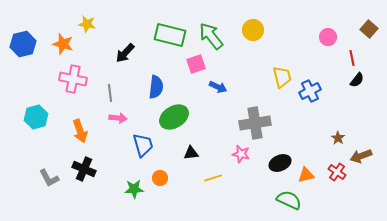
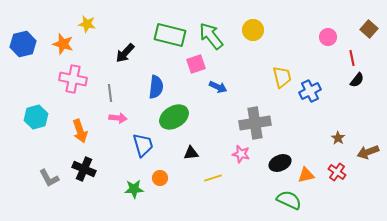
brown arrow: moved 7 px right, 4 px up
